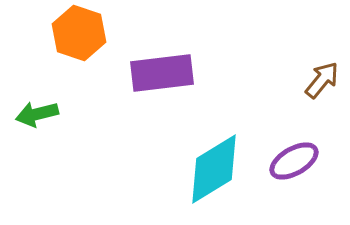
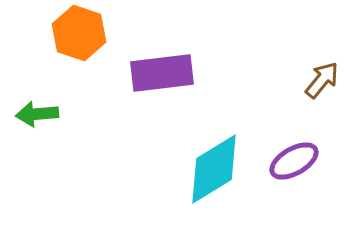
green arrow: rotated 9 degrees clockwise
